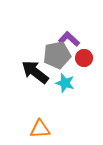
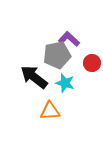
red circle: moved 8 px right, 5 px down
black arrow: moved 1 px left, 5 px down
orange triangle: moved 10 px right, 18 px up
